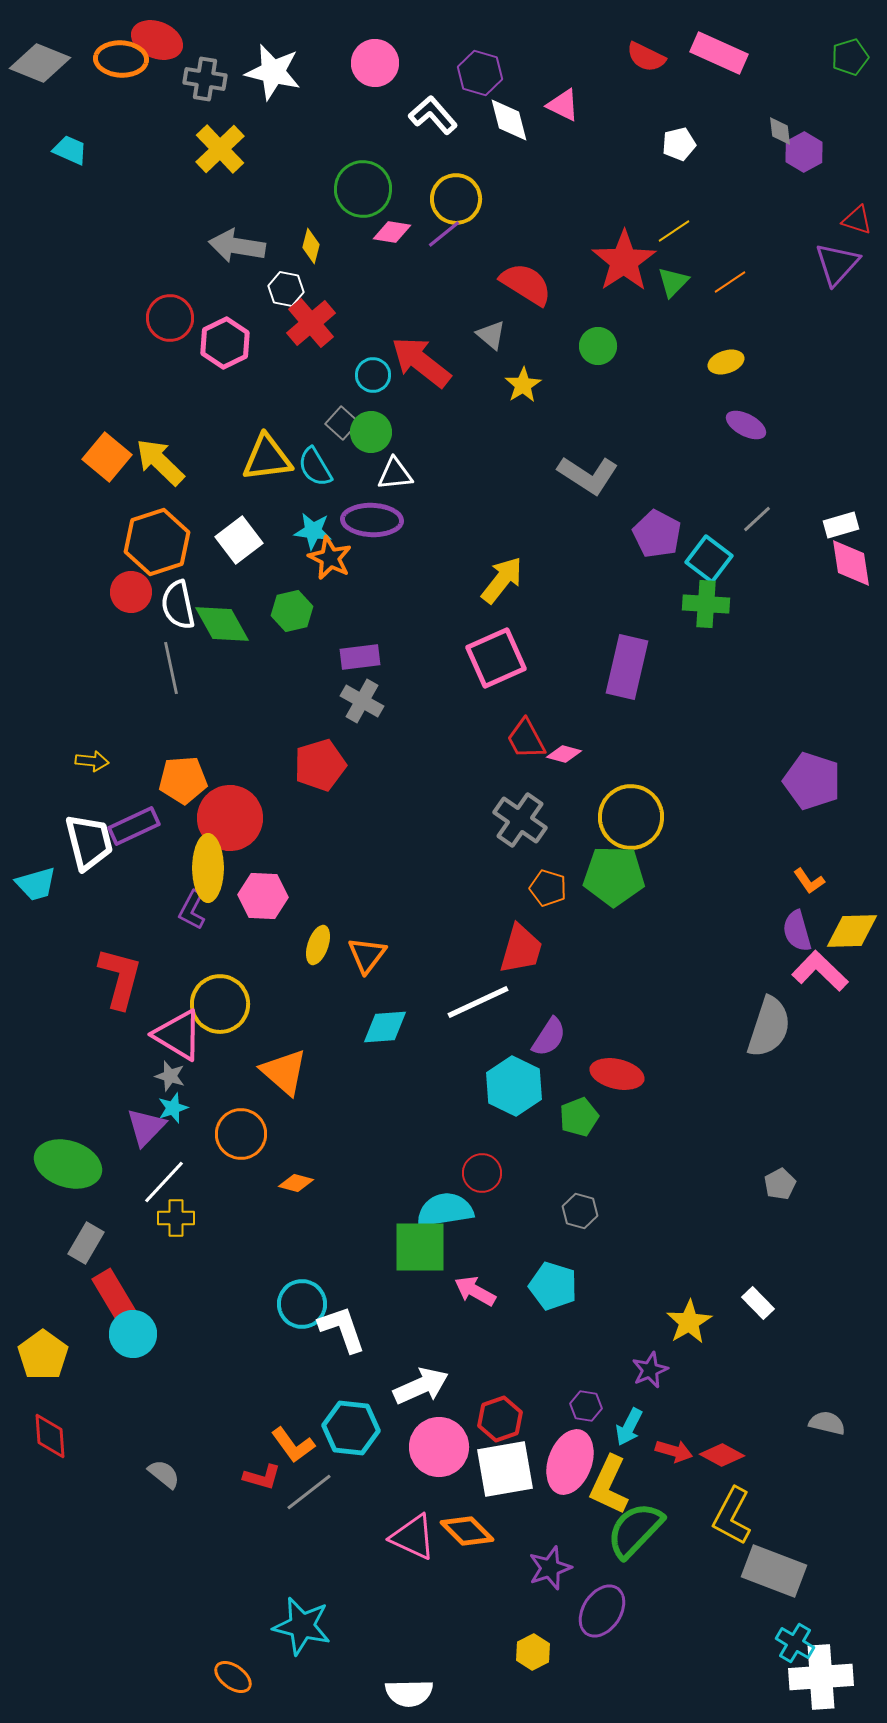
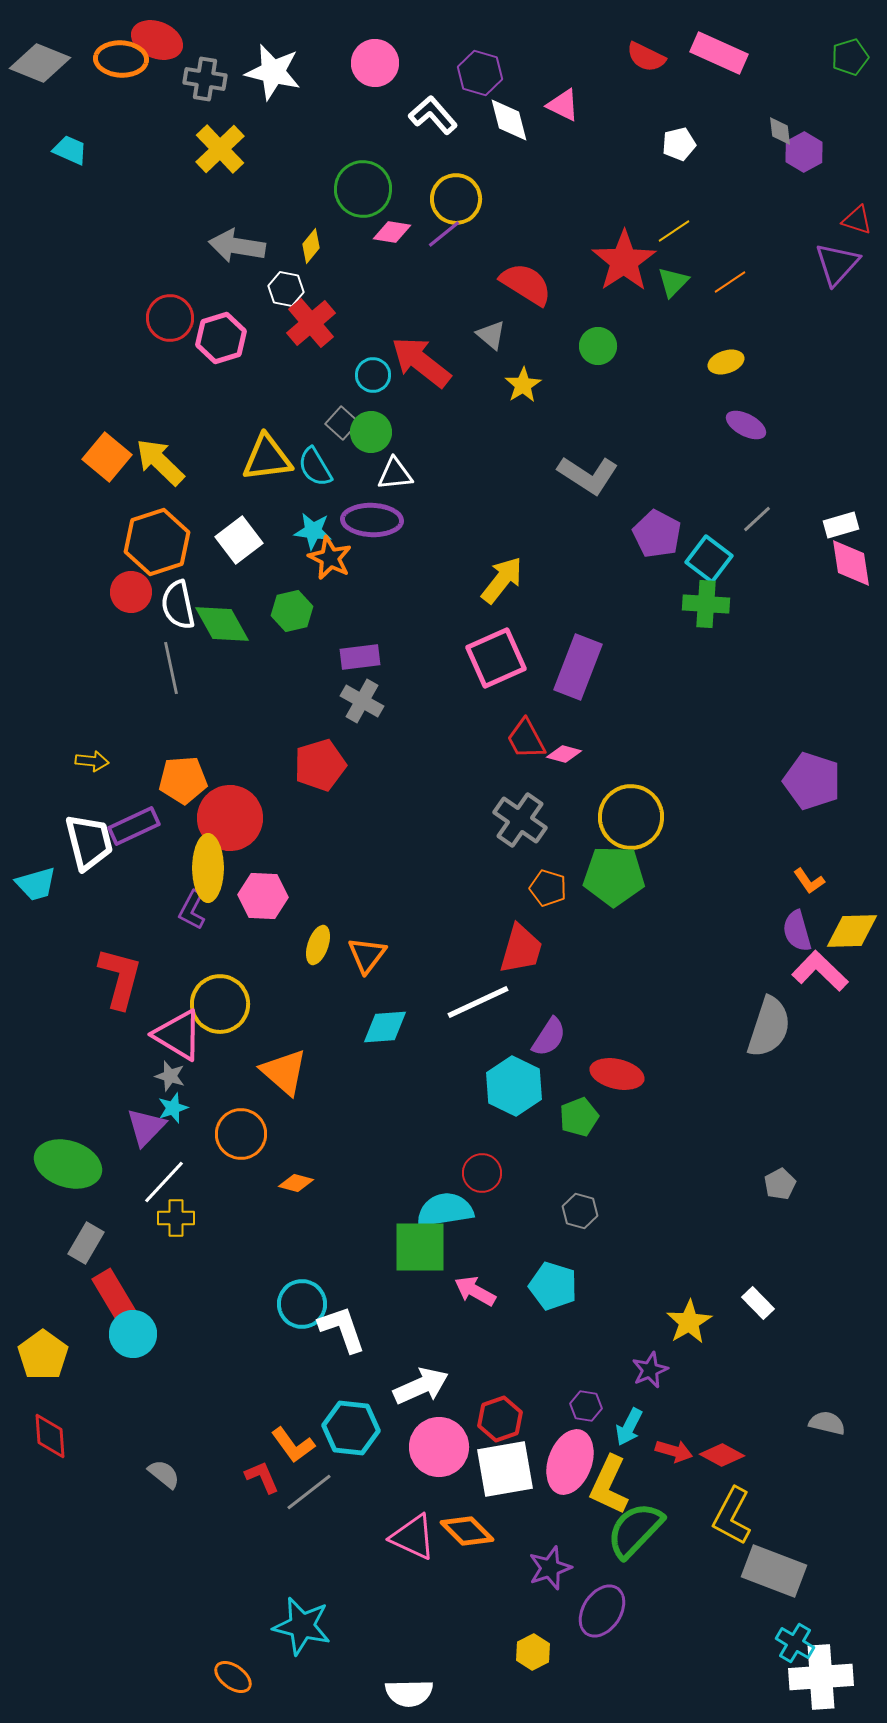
yellow diamond at (311, 246): rotated 24 degrees clockwise
pink hexagon at (225, 343): moved 4 px left, 5 px up; rotated 9 degrees clockwise
purple rectangle at (627, 667): moved 49 px left; rotated 8 degrees clockwise
red L-shape at (262, 1477): rotated 129 degrees counterclockwise
